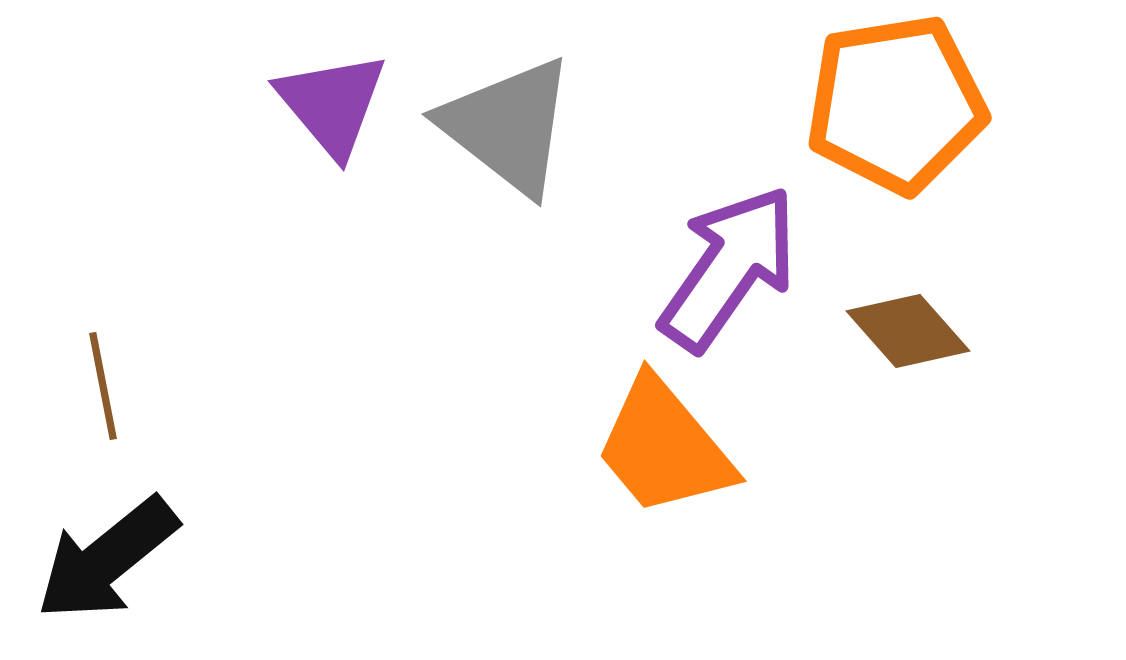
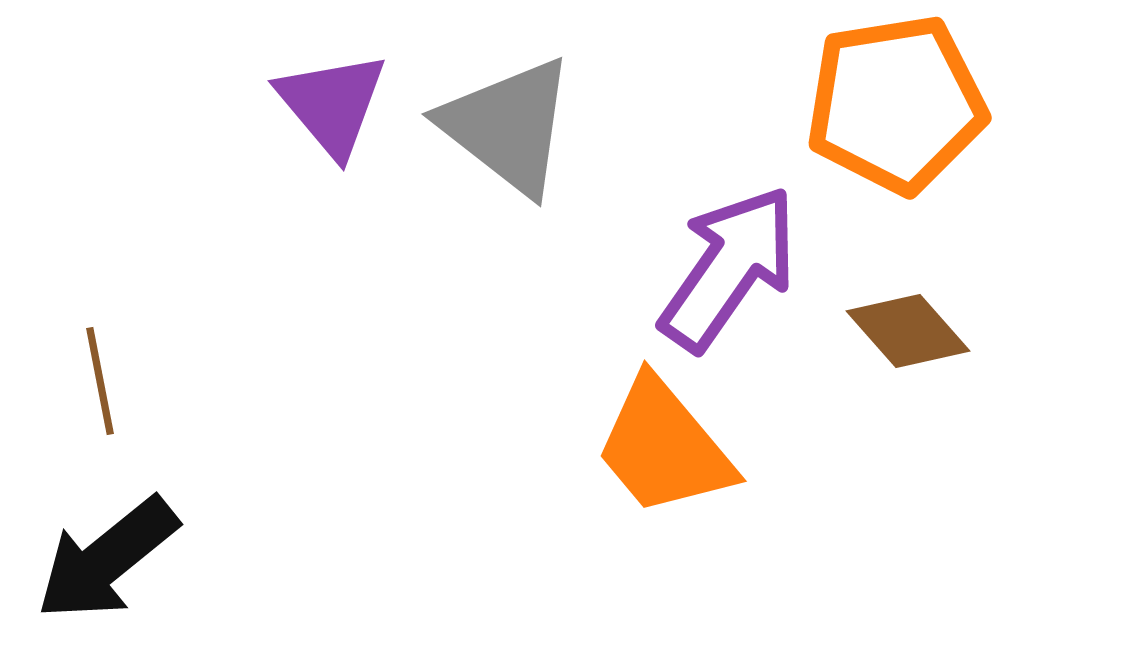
brown line: moved 3 px left, 5 px up
